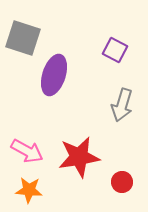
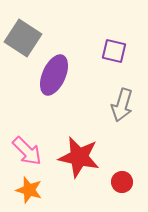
gray square: rotated 15 degrees clockwise
purple square: moved 1 px left, 1 px down; rotated 15 degrees counterclockwise
purple ellipse: rotated 6 degrees clockwise
pink arrow: rotated 16 degrees clockwise
red star: rotated 21 degrees clockwise
orange star: rotated 12 degrees clockwise
